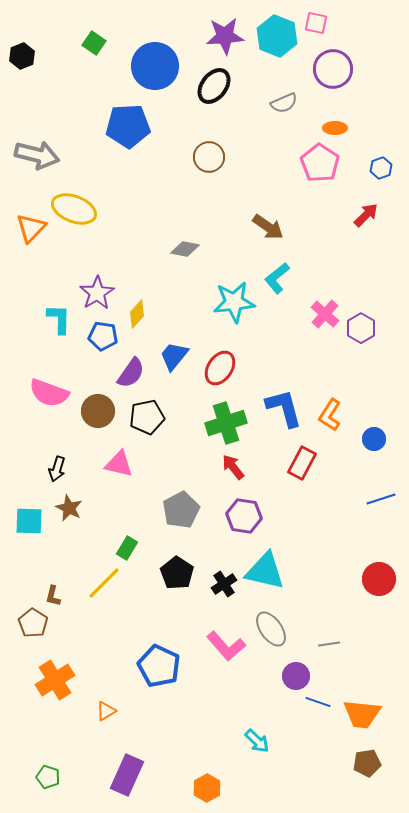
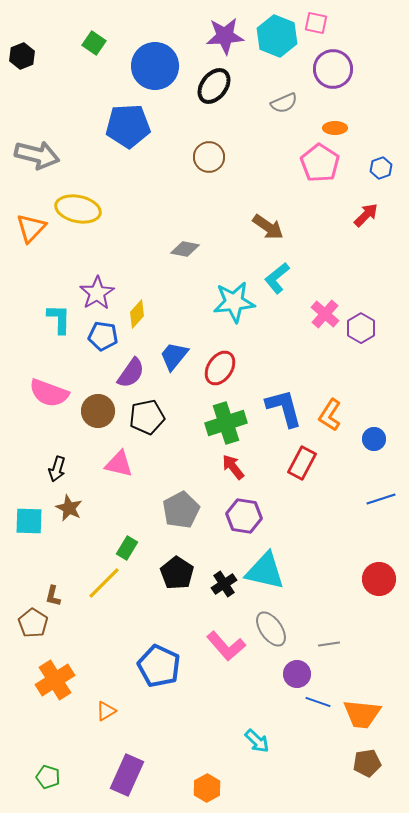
yellow ellipse at (74, 209): moved 4 px right; rotated 9 degrees counterclockwise
purple circle at (296, 676): moved 1 px right, 2 px up
